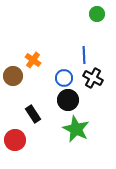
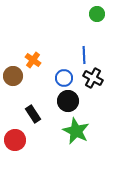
black circle: moved 1 px down
green star: moved 2 px down
